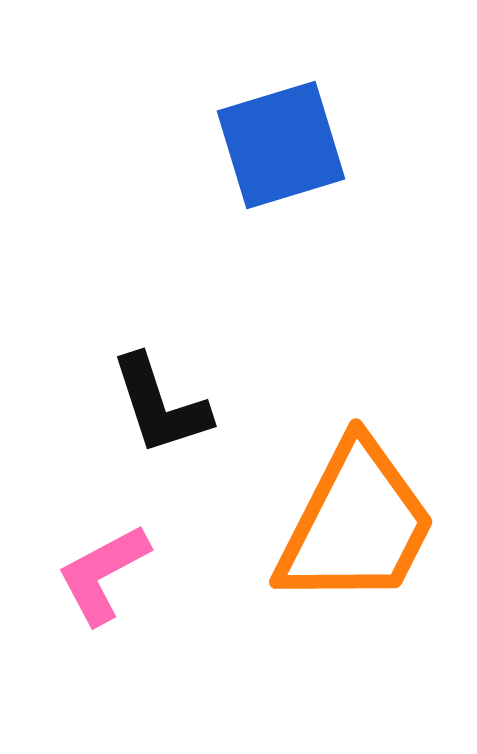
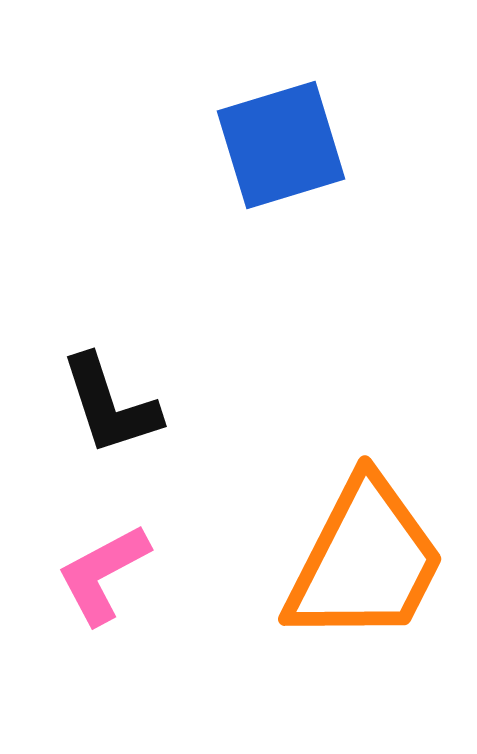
black L-shape: moved 50 px left
orange trapezoid: moved 9 px right, 37 px down
